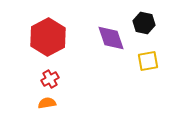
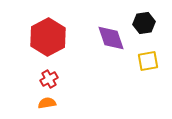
black hexagon: rotated 20 degrees counterclockwise
red cross: moved 1 px left
